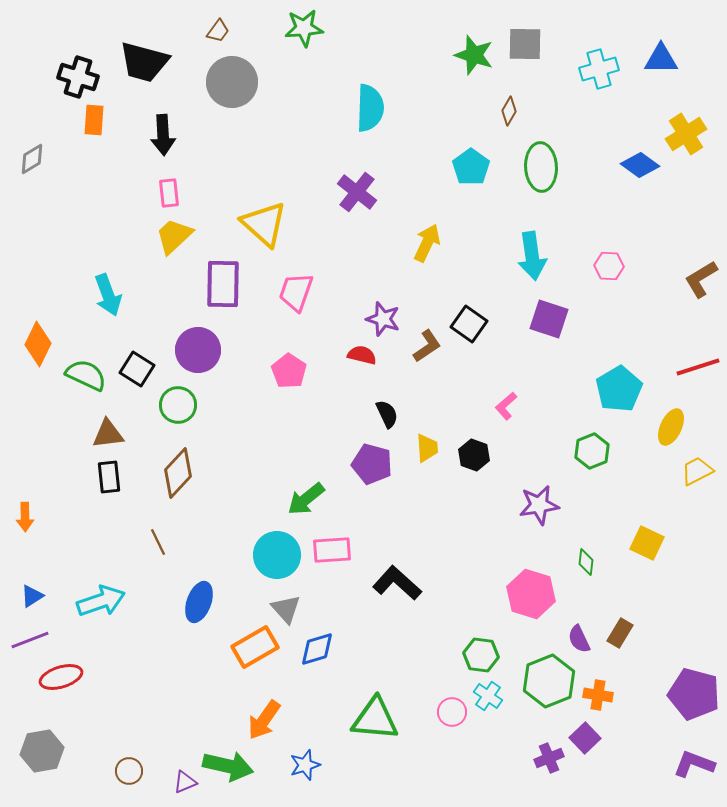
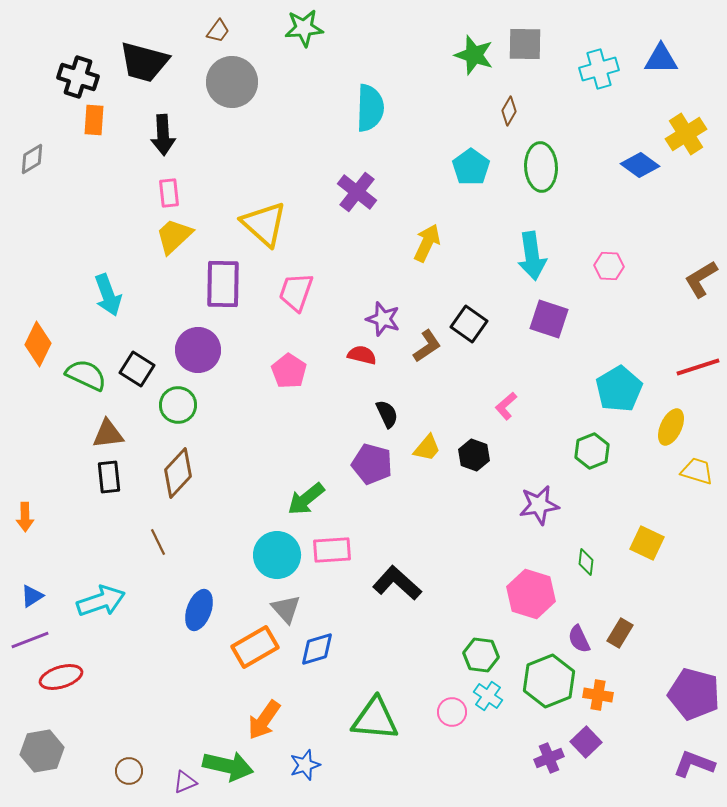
yellow trapezoid at (427, 448): rotated 44 degrees clockwise
yellow trapezoid at (697, 471): rotated 44 degrees clockwise
blue ellipse at (199, 602): moved 8 px down
purple square at (585, 738): moved 1 px right, 4 px down
